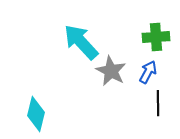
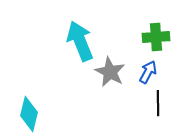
cyan arrow: moved 1 px left, 1 px up; rotated 21 degrees clockwise
gray star: moved 1 px left, 1 px down
cyan diamond: moved 7 px left
